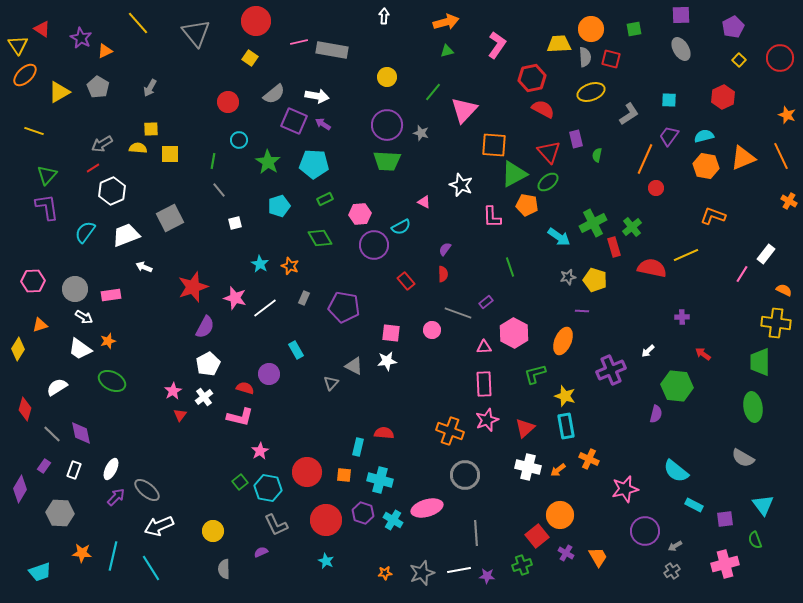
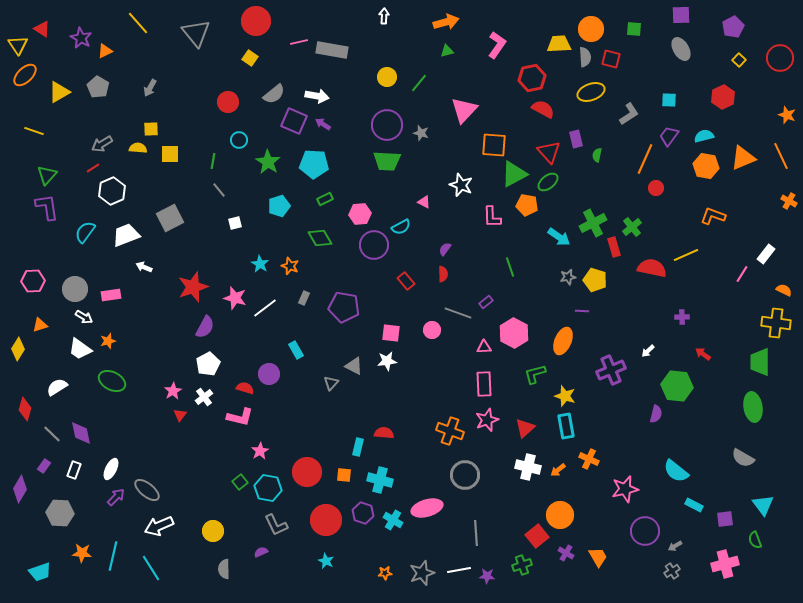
green square at (634, 29): rotated 14 degrees clockwise
green line at (433, 92): moved 14 px left, 9 px up
